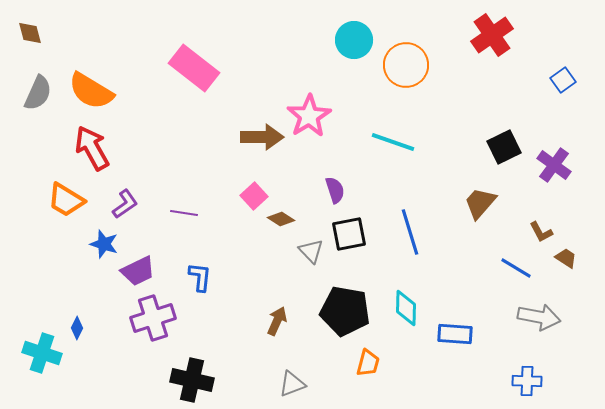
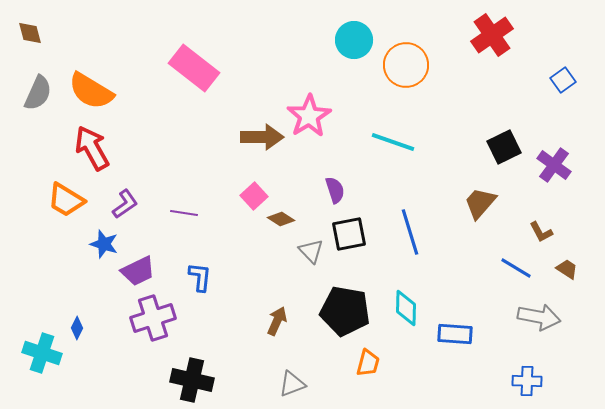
brown trapezoid at (566, 258): moved 1 px right, 11 px down
